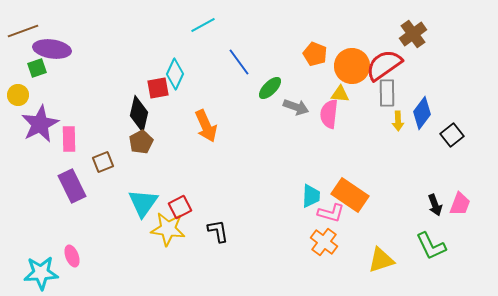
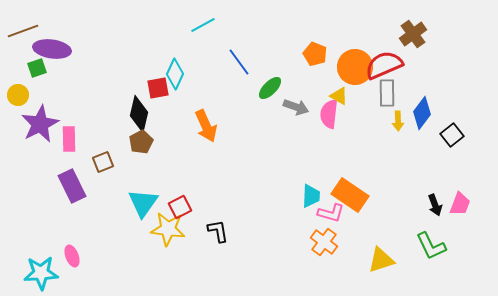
red semicircle at (384, 65): rotated 12 degrees clockwise
orange circle at (352, 66): moved 3 px right, 1 px down
yellow triangle at (340, 94): moved 1 px left, 2 px down; rotated 24 degrees clockwise
